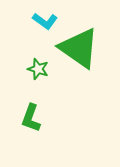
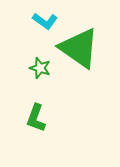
green star: moved 2 px right, 1 px up
green L-shape: moved 5 px right
